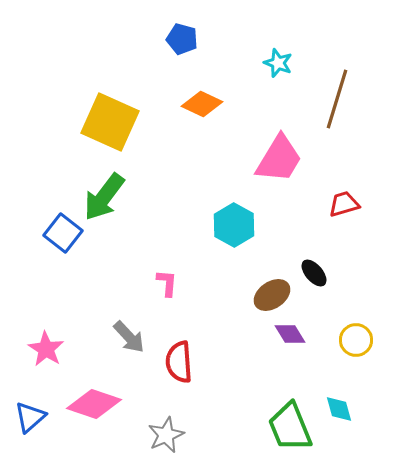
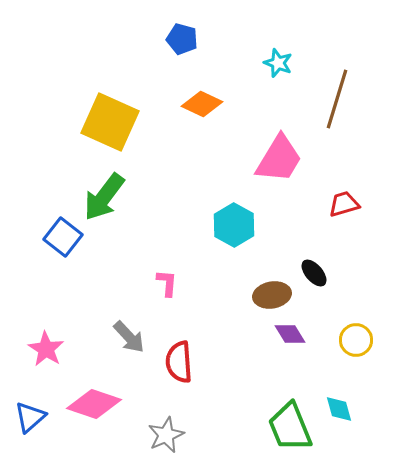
blue square: moved 4 px down
brown ellipse: rotated 24 degrees clockwise
